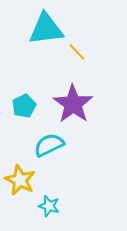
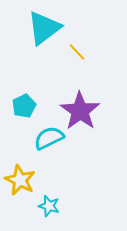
cyan triangle: moved 2 px left, 1 px up; rotated 30 degrees counterclockwise
purple star: moved 7 px right, 7 px down
cyan semicircle: moved 7 px up
